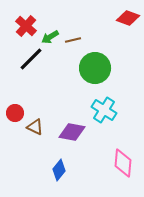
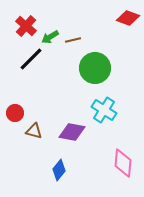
brown triangle: moved 1 px left, 4 px down; rotated 12 degrees counterclockwise
